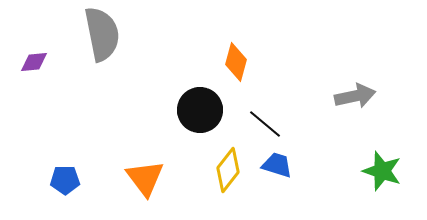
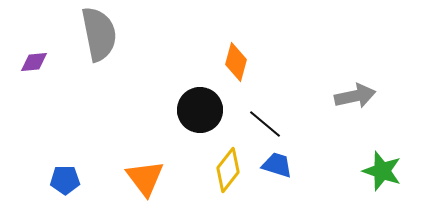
gray semicircle: moved 3 px left
